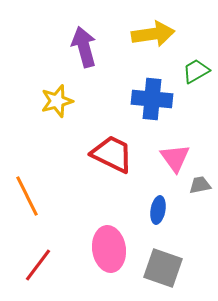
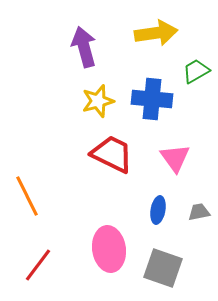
yellow arrow: moved 3 px right, 1 px up
yellow star: moved 41 px right
gray trapezoid: moved 1 px left, 27 px down
